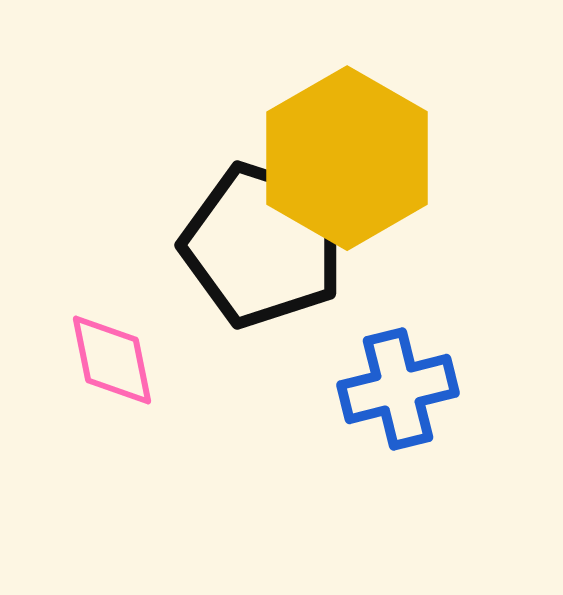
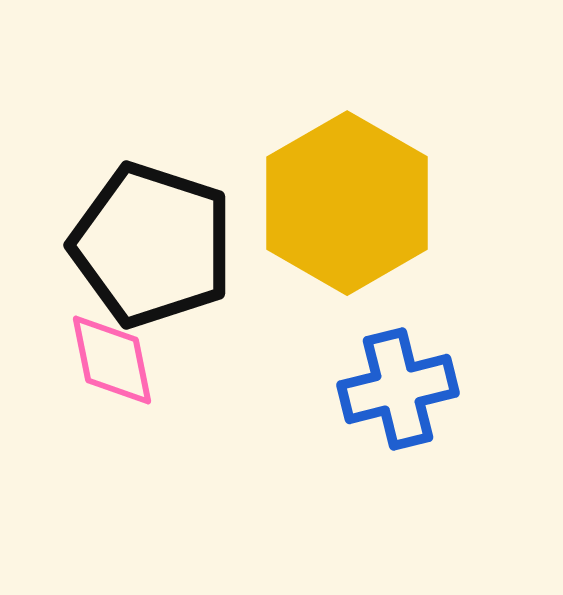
yellow hexagon: moved 45 px down
black pentagon: moved 111 px left
